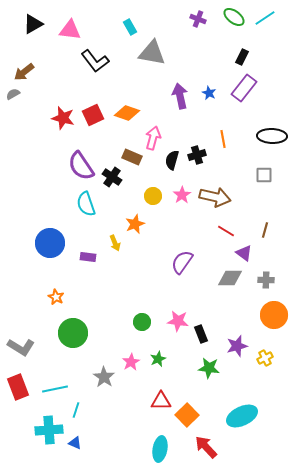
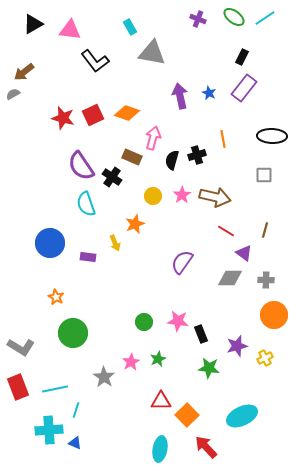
green circle at (142, 322): moved 2 px right
